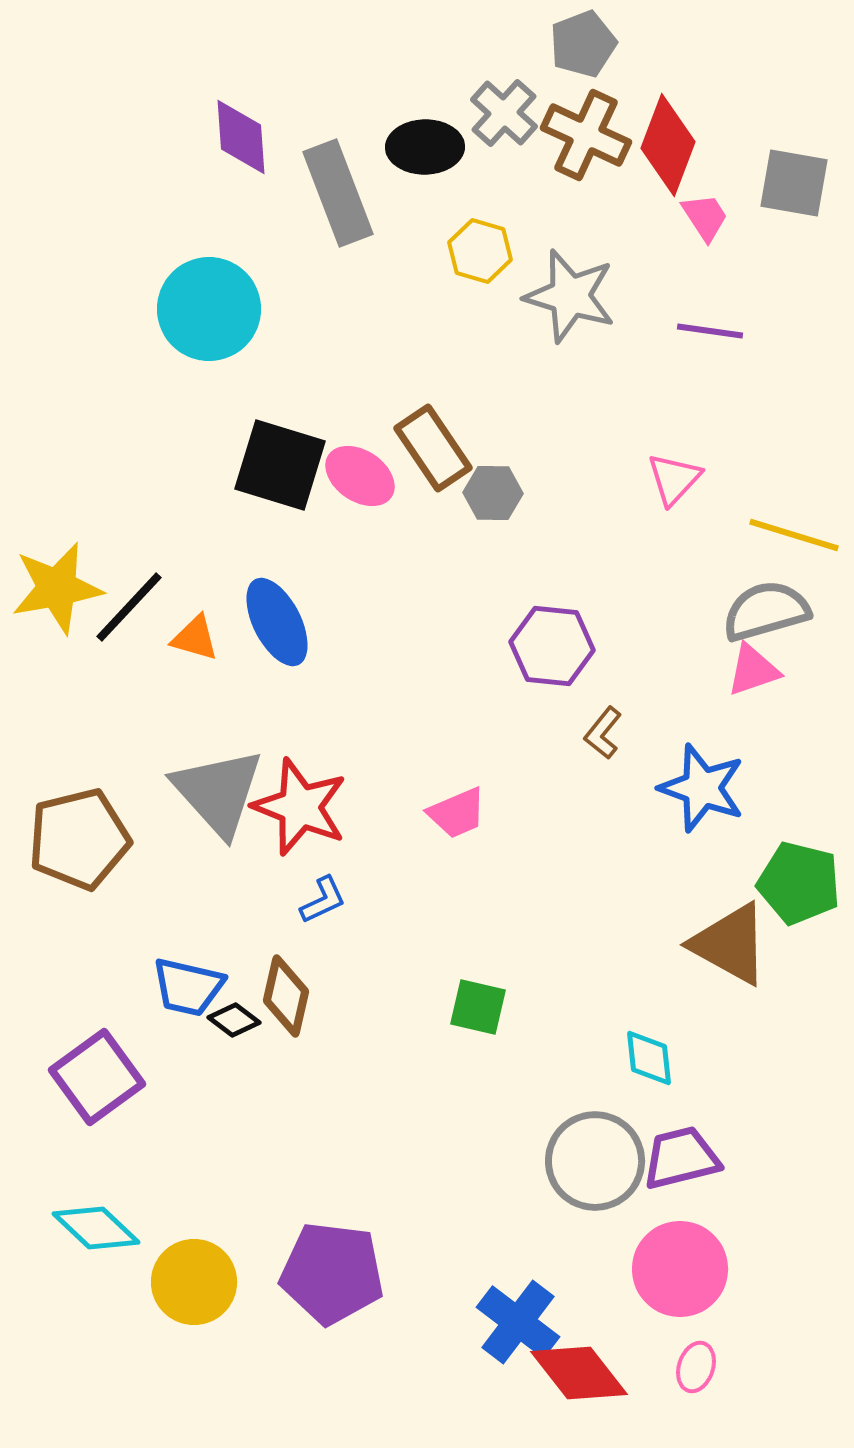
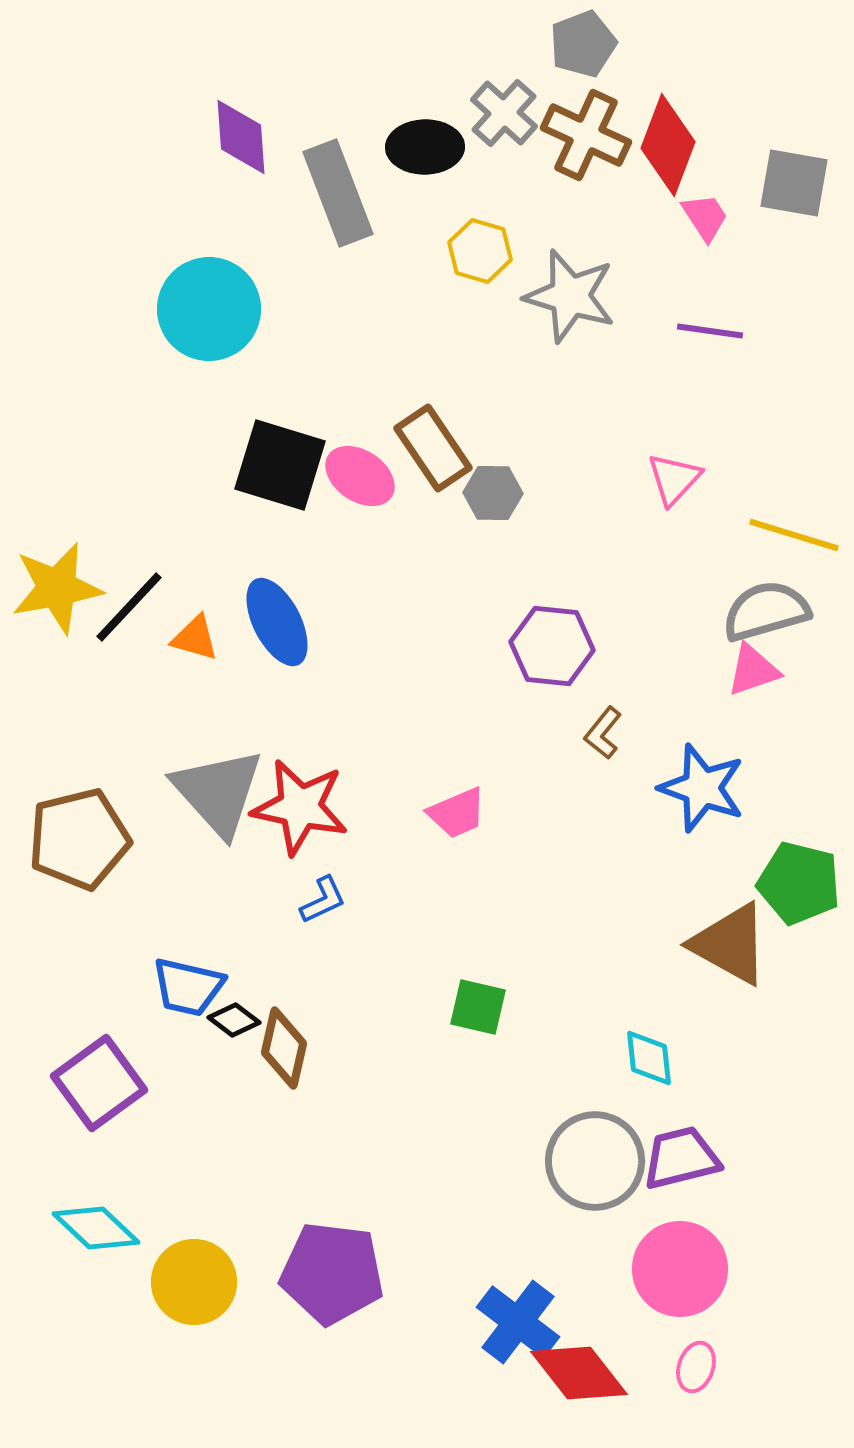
red star at (300, 807): rotated 10 degrees counterclockwise
brown diamond at (286, 996): moved 2 px left, 52 px down
purple square at (97, 1077): moved 2 px right, 6 px down
